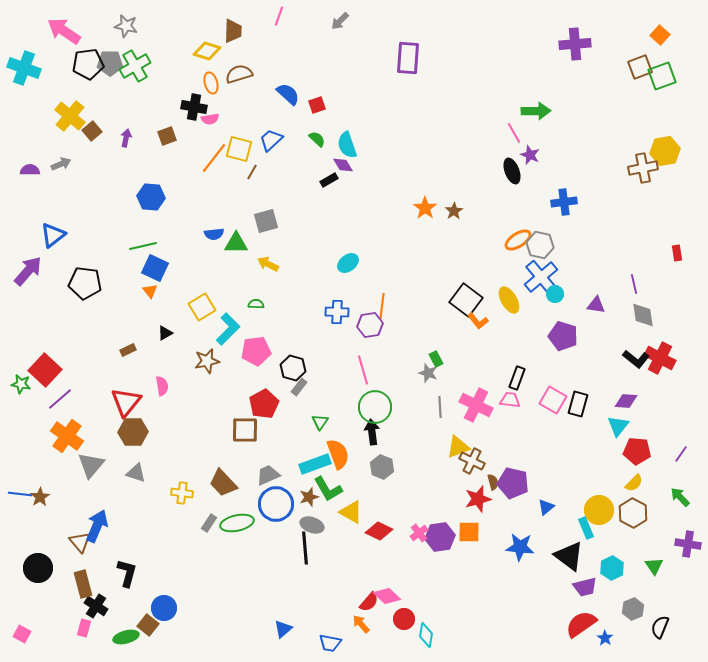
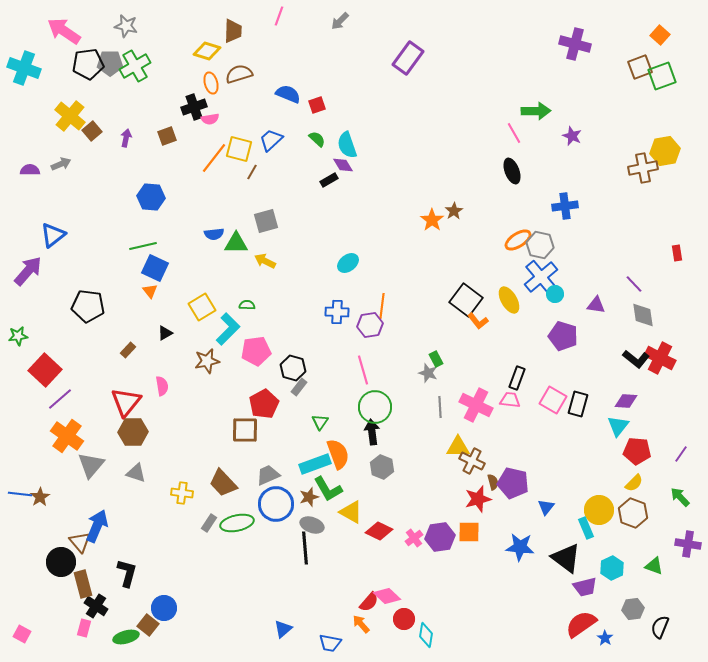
purple cross at (575, 44): rotated 20 degrees clockwise
purple rectangle at (408, 58): rotated 32 degrees clockwise
blue semicircle at (288, 94): rotated 20 degrees counterclockwise
black cross at (194, 107): rotated 30 degrees counterclockwise
purple star at (530, 155): moved 42 px right, 19 px up
blue cross at (564, 202): moved 1 px right, 4 px down
orange star at (425, 208): moved 7 px right, 12 px down
yellow arrow at (268, 264): moved 3 px left, 3 px up
black pentagon at (85, 283): moved 3 px right, 23 px down
purple line at (634, 284): rotated 30 degrees counterclockwise
green semicircle at (256, 304): moved 9 px left, 1 px down
brown rectangle at (128, 350): rotated 21 degrees counterclockwise
green star at (21, 384): moved 3 px left, 48 px up; rotated 18 degrees counterclockwise
yellow triangle at (458, 447): rotated 20 degrees clockwise
blue triangle at (546, 507): rotated 12 degrees counterclockwise
brown hexagon at (633, 513): rotated 8 degrees counterclockwise
pink cross at (419, 533): moved 5 px left, 5 px down
black triangle at (569, 556): moved 3 px left, 2 px down
green triangle at (654, 566): rotated 36 degrees counterclockwise
black circle at (38, 568): moved 23 px right, 6 px up
gray hexagon at (633, 609): rotated 15 degrees clockwise
